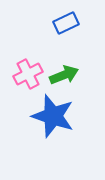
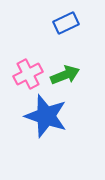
green arrow: moved 1 px right
blue star: moved 7 px left
